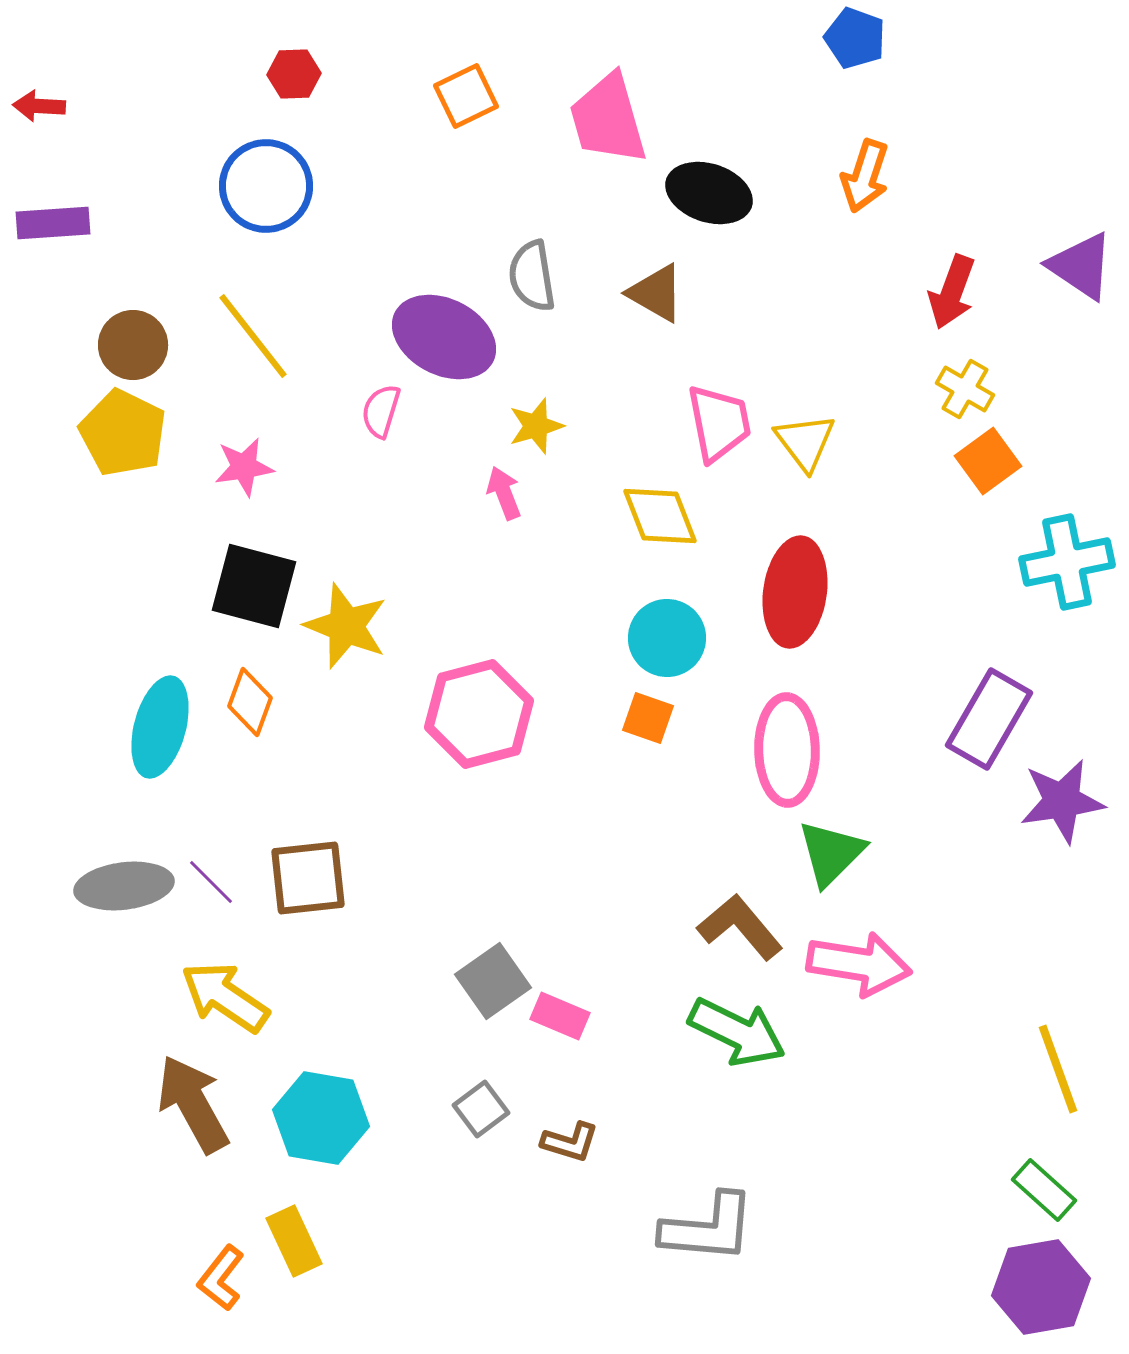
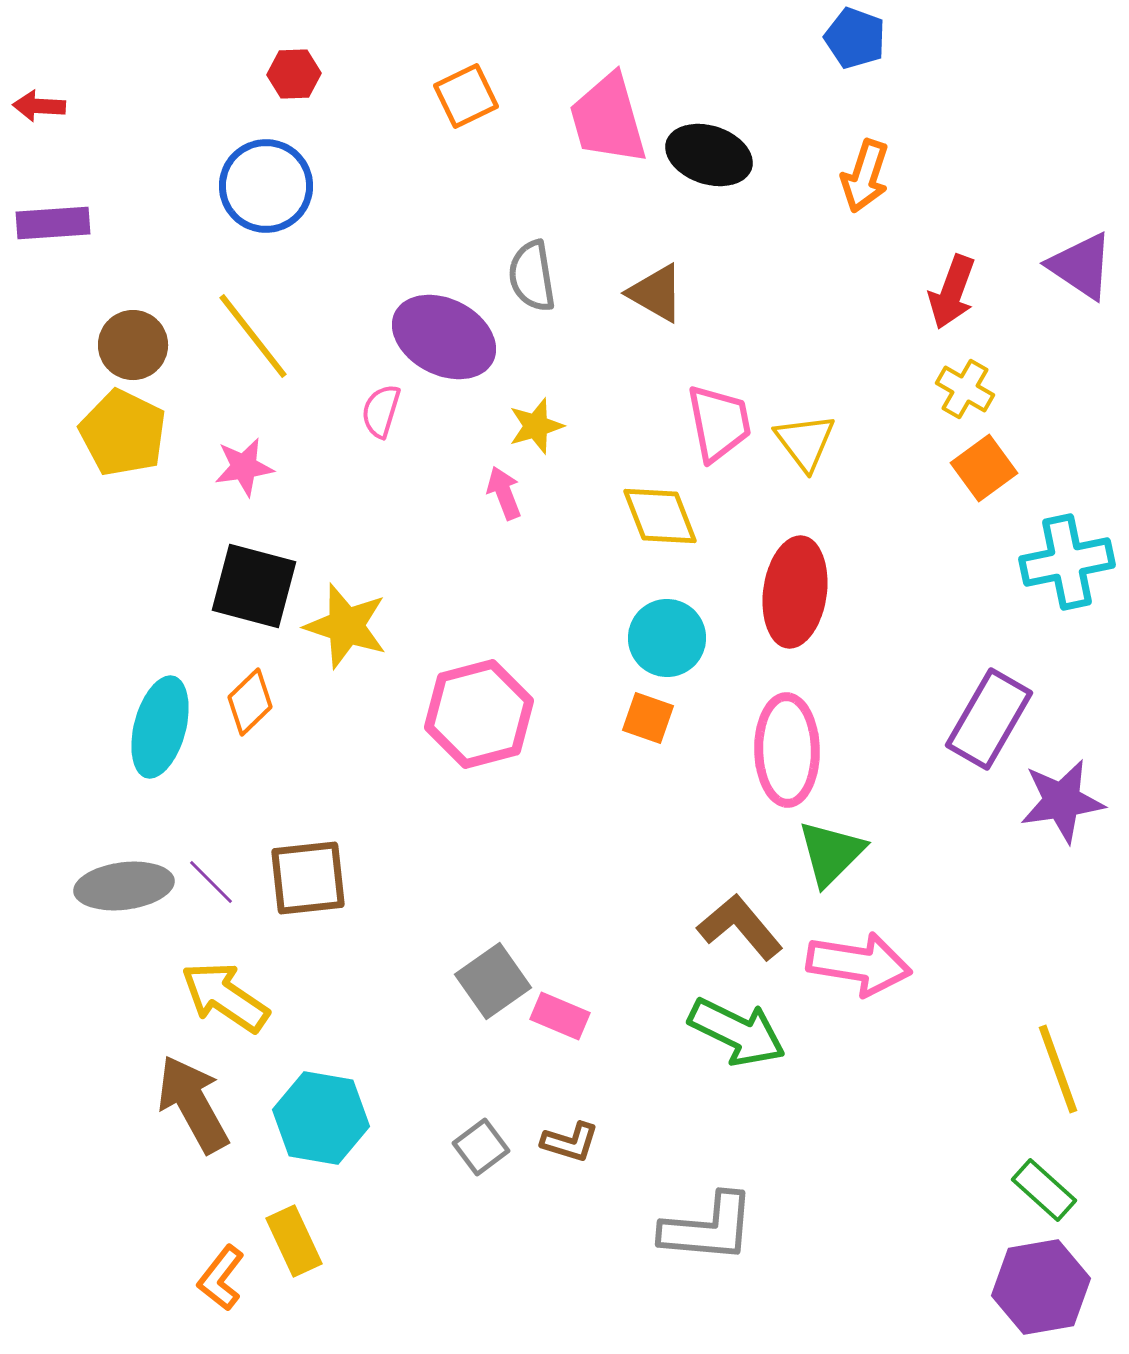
black ellipse at (709, 193): moved 38 px up
orange square at (988, 461): moved 4 px left, 7 px down
yellow star at (346, 626): rotated 4 degrees counterclockwise
orange diamond at (250, 702): rotated 26 degrees clockwise
gray square at (481, 1109): moved 38 px down
